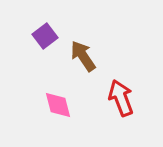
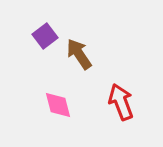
brown arrow: moved 4 px left, 2 px up
red arrow: moved 4 px down
